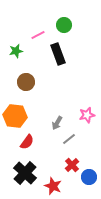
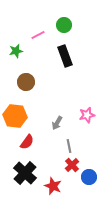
black rectangle: moved 7 px right, 2 px down
gray line: moved 7 px down; rotated 64 degrees counterclockwise
